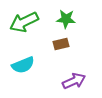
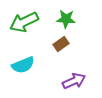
brown rectangle: rotated 21 degrees counterclockwise
